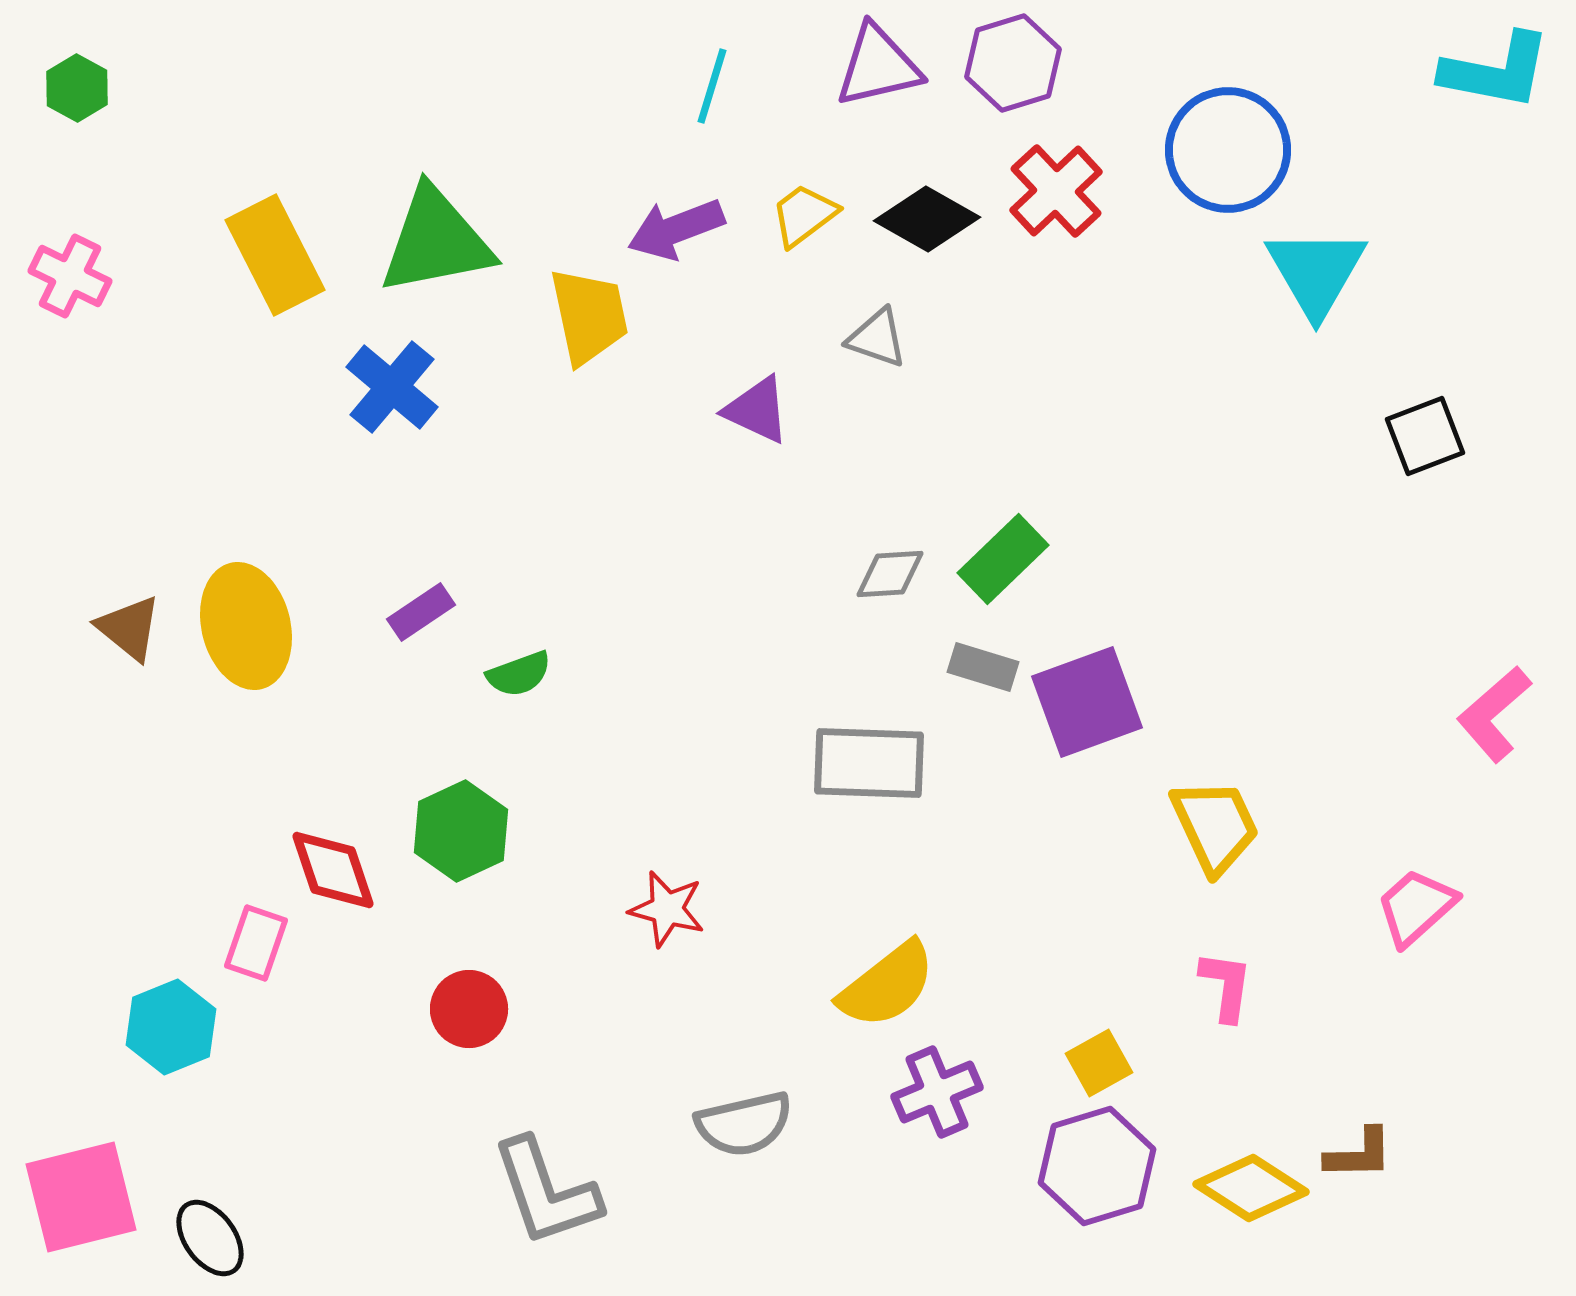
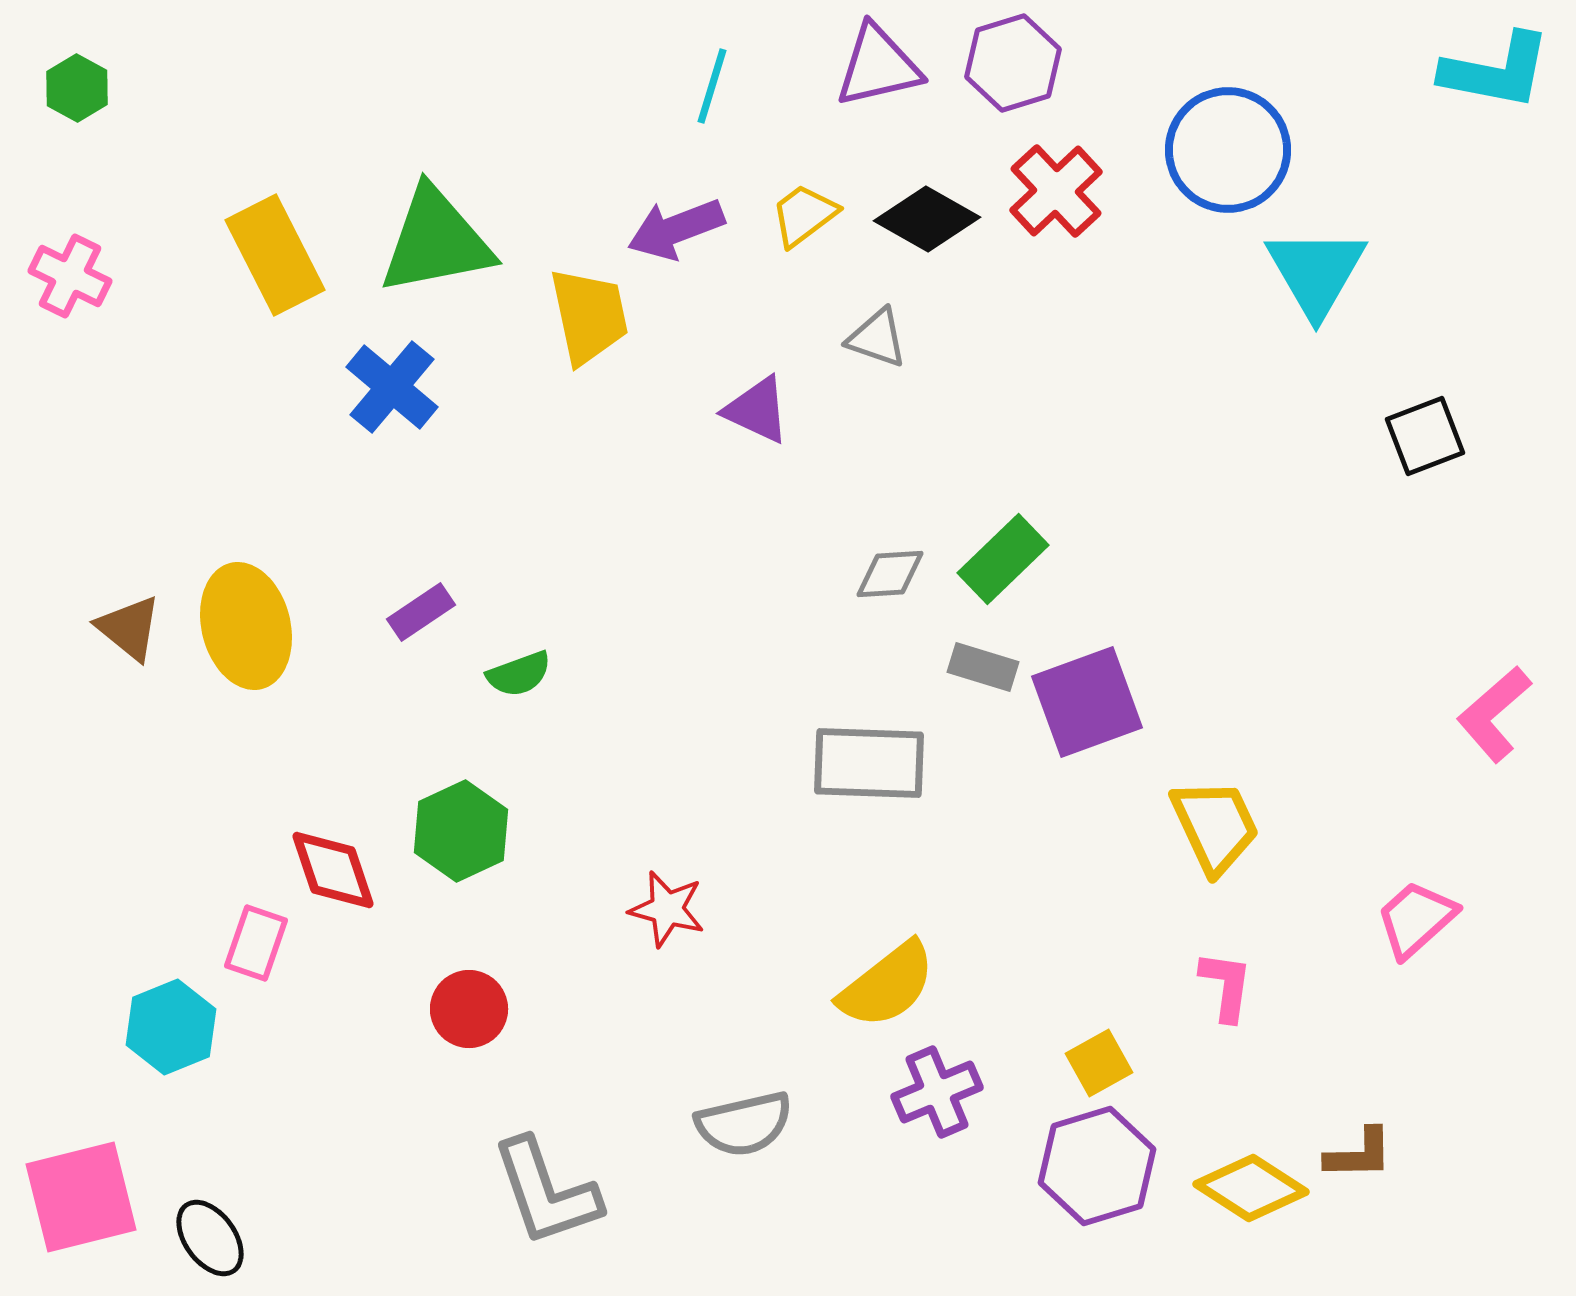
pink trapezoid at (1416, 907): moved 12 px down
